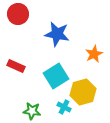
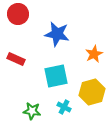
red rectangle: moved 7 px up
cyan square: rotated 20 degrees clockwise
yellow hexagon: moved 9 px right
